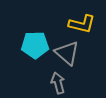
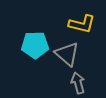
gray triangle: moved 1 px down
gray arrow: moved 20 px right
